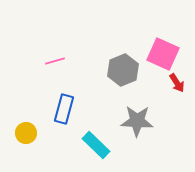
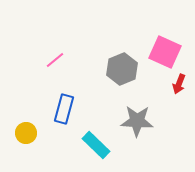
pink square: moved 2 px right, 2 px up
pink line: moved 1 px up; rotated 24 degrees counterclockwise
gray hexagon: moved 1 px left, 1 px up
red arrow: moved 2 px right, 1 px down; rotated 54 degrees clockwise
